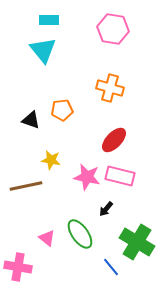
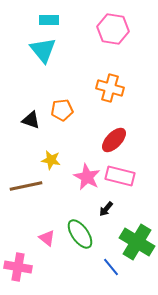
pink star: rotated 16 degrees clockwise
